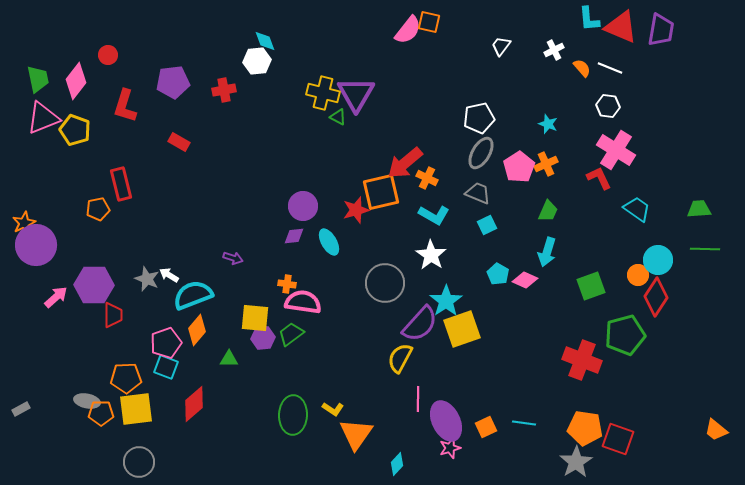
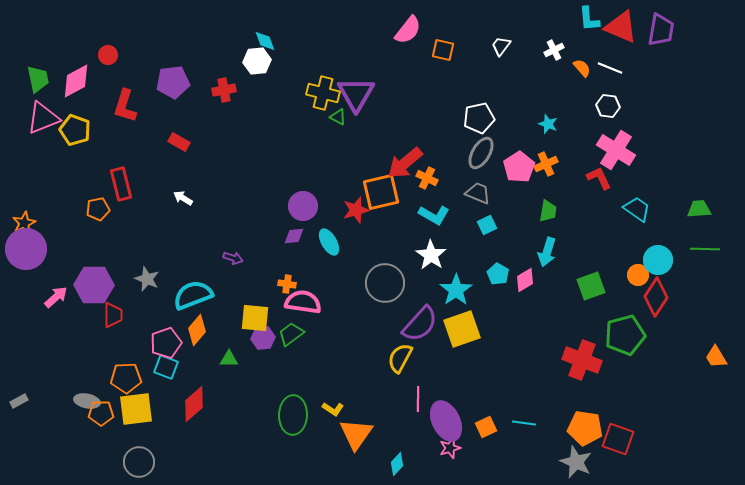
orange square at (429, 22): moved 14 px right, 28 px down
pink diamond at (76, 81): rotated 24 degrees clockwise
green trapezoid at (548, 211): rotated 15 degrees counterclockwise
purple circle at (36, 245): moved 10 px left, 4 px down
white arrow at (169, 275): moved 14 px right, 77 px up
pink diamond at (525, 280): rotated 55 degrees counterclockwise
cyan star at (446, 301): moved 10 px right, 11 px up
gray rectangle at (21, 409): moved 2 px left, 8 px up
orange trapezoid at (716, 430): moved 73 px up; rotated 20 degrees clockwise
gray star at (576, 462): rotated 16 degrees counterclockwise
